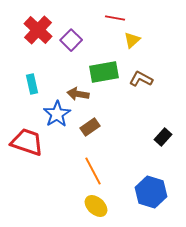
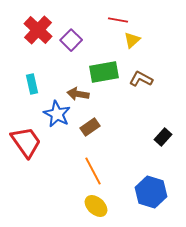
red line: moved 3 px right, 2 px down
blue star: rotated 12 degrees counterclockwise
red trapezoid: moved 1 px left; rotated 36 degrees clockwise
